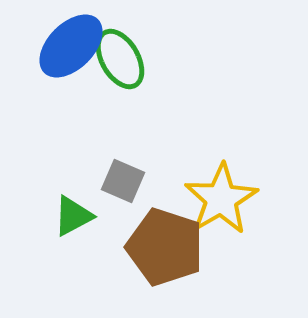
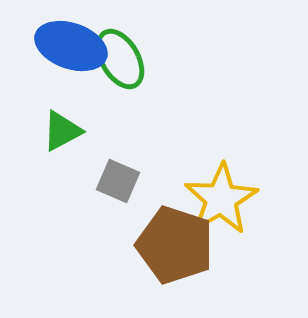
blue ellipse: rotated 64 degrees clockwise
gray square: moved 5 px left
green triangle: moved 11 px left, 85 px up
brown pentagon: moved 10 px right, 2 px up
